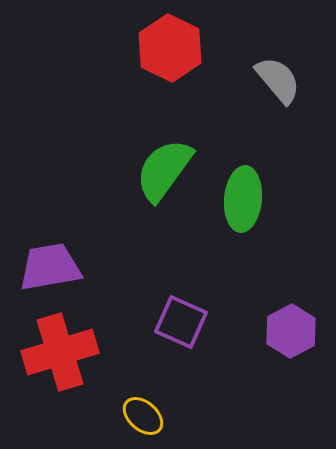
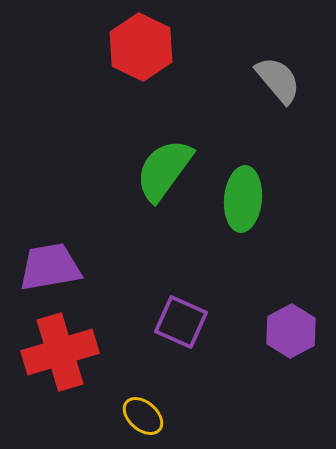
red hexagon: moved 29 px left, 1 px up
